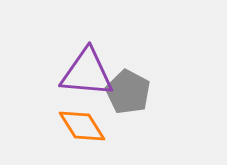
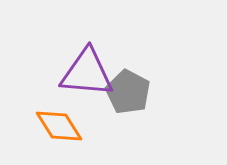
orange diamond: moved 23 px left
